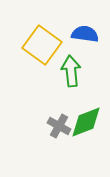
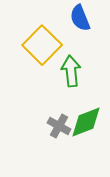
blue semicircle: moved 5 px left, 16 px up; rotated 120 degrees counterclockwise
yellow square: rotated 9 degrees clockwise
